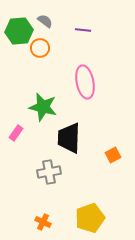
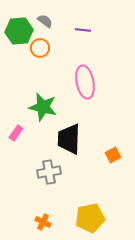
black trapezoid: moved 1 px down
yellow pentagon: rotated 8 degrees clockwise
